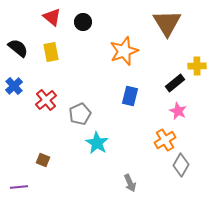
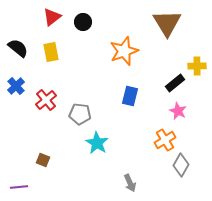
red triangle: rotated 42 degrees clockwise
blue cross: moved 2 px right
gray pentagon: rotated 30 degrees clockwise
